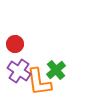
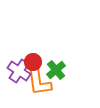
red circle: moved 18 px right, 18 px down
